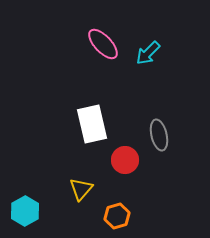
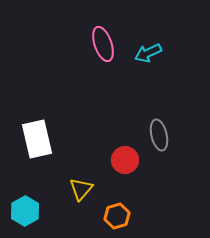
pink ellipse: rotated 24 degrees clockwise
cyan arrow: rotated 20 degrees clockwise
white rectangle: moved 55 px left, 15 px down
